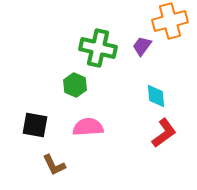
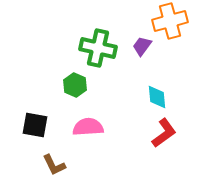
cyan diamond: moved 1 px right, 1 px down
